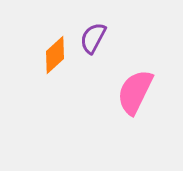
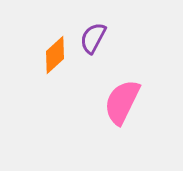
pink semicircle: moved 13 px left, 10 px down
